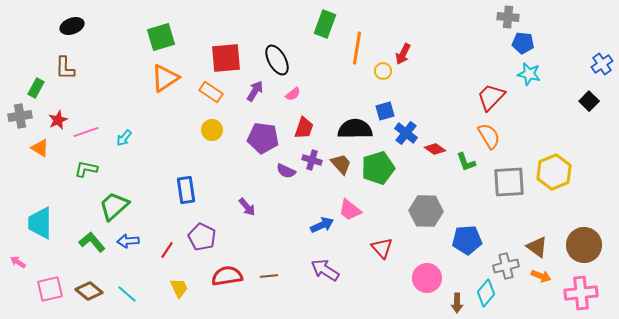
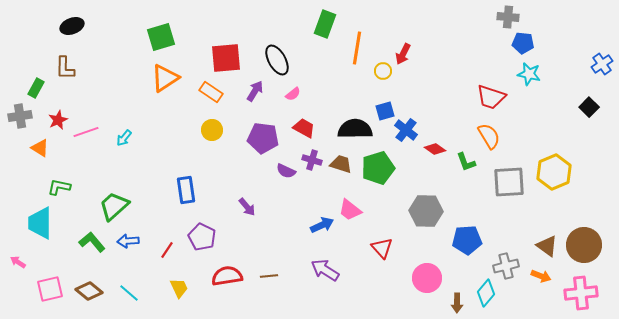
red trapezoid at (491, 97): rotated 116 degrees counterclockwise
black square at (589, 101): moved 6 px down
red trapezoid at (304, 128): rotated 80 degrees counterclockwise
blue cross at (406, 133): moved 3 px up
brown trapezoid at (341, 164): rotated 30 degrees counterclockwise
green L-shape at (86, 169): moved 27 px left, 18 px down
brown triangle at (537, 247): moved 10 px right, 1 px up
cyan line at (127, 294): moved 2 px right, 1 px up
